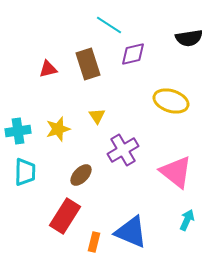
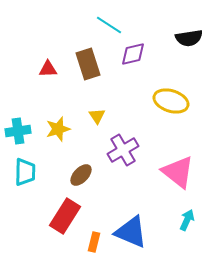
red triangle: rotated 12 degrees clockwise
pink triangle: moved 2 px right
